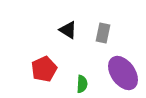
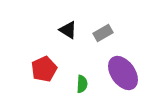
gray rectangle: rotated 48 degrees clockwise
